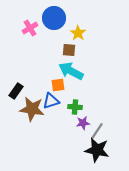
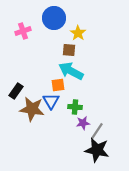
pink cross: moved 7 px left, 3 px down; rotated 14 degrees clockwise
blue triangle: rotated 42 degrees counterclockwise
